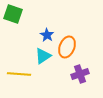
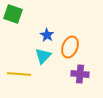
orange ellipse: moved 3 px right
cyan triangle: rotated 12 degrees counterclockwise
purple cross: rotated 24 degrees clockwise
